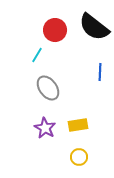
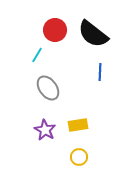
black semicircle: moved 1 px left, 7 px down
purple star: moved 2 px down
